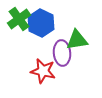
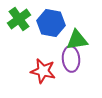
blue hexagon: moved 10 px right; rotated 16 degrees counterclockwise
purple ellipse: moved 9 px right, 6 px down
